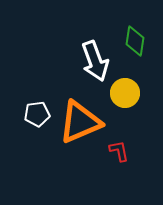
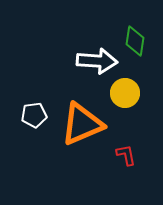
white arrow: moved 2 px right; rotated 66 degrees counterclockwise
white pentagon: moved 3 px left, 1 px down
orange triangle: moved 2 px right, 2 px down
red L-shape: moved 7 px right, 4 px down
